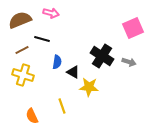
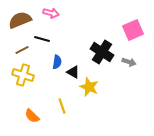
pink square: moved 2 px down
black cross: moved 4 px up
yellow star: rotated 18 degrees clockwise
orange semicircle: rotated 21 degrees counterclockwise
